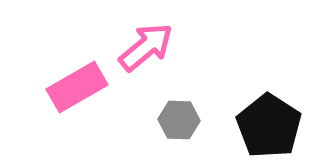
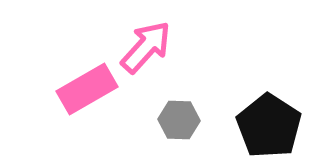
pink arrow: rotated 8 degrees counterclockwise
pink rectangle: moved 10 px right, 2 px down
